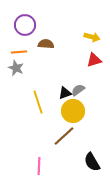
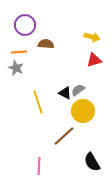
black triangle: rotated 48 degrees clockwise
yellow circle: moved 10 px right
